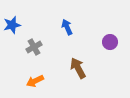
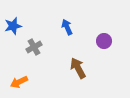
blue star: moved 1 px right, 1 px down
purple circle: moved 6 px left, 1 px up
orange arrow: moved 16 px left, 1 px down
